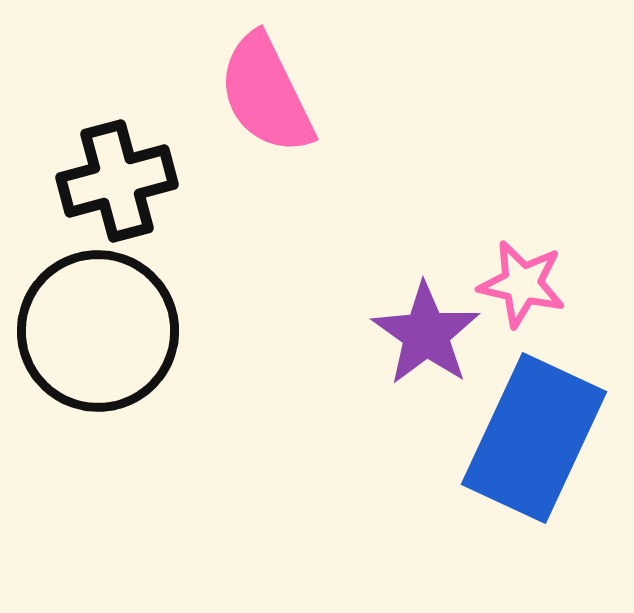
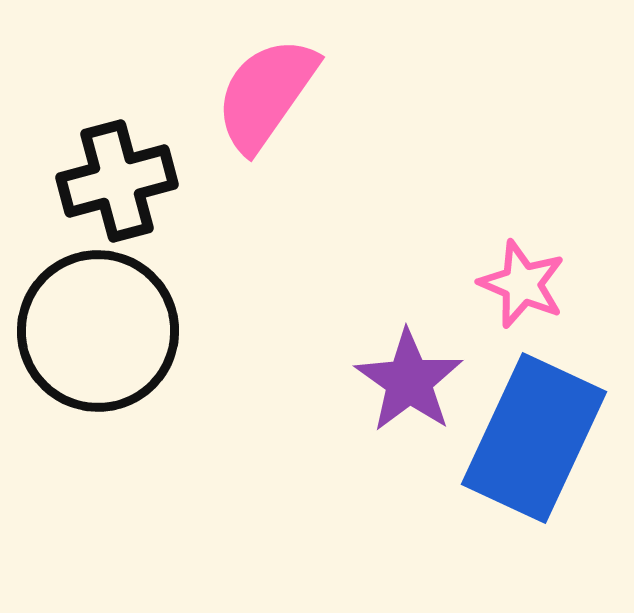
pink semicircle: rotated 61 degrees clockwise
pink star: rotated 10 degrees clockwise
purple star: moved 17 px left, 47 px down
